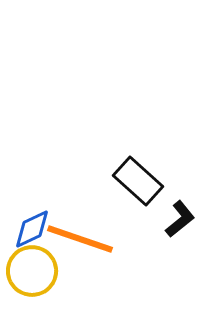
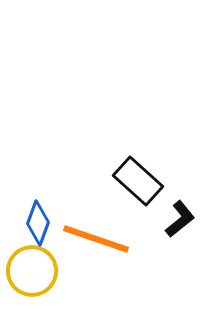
blue diamond: moved 6 px right, 6 px up; rotated 45 degrees counterclockwise
orange line: moved 16 px right
